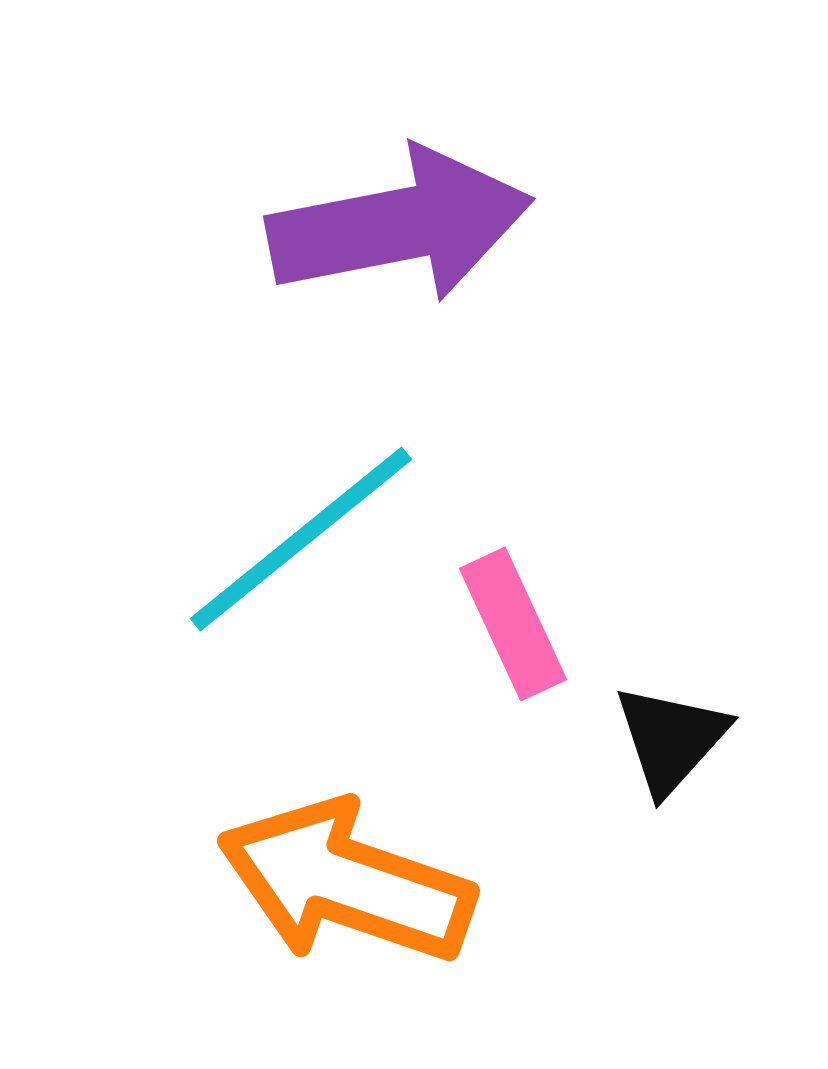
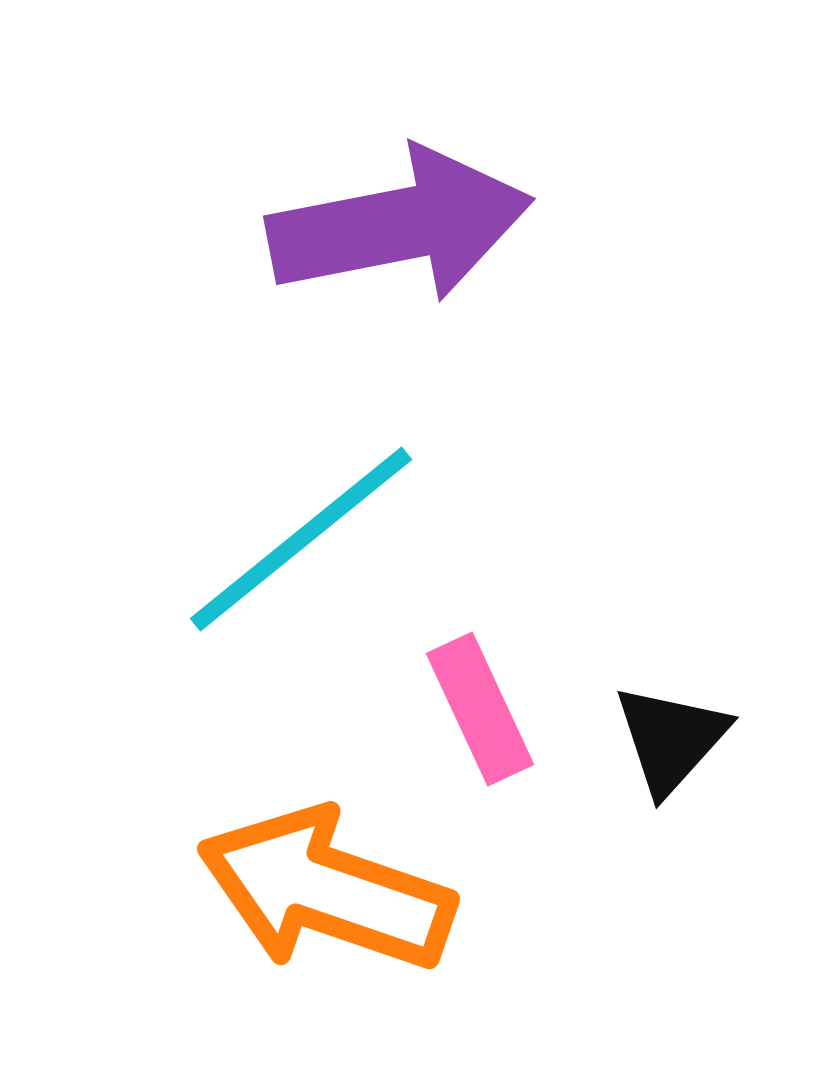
pink rectangle: moved 33 px left, 85 px down
orange arrow: moved 20 px left, 8 px down
